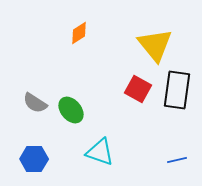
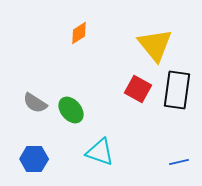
blue line: moved 2 px right, 2 px down
